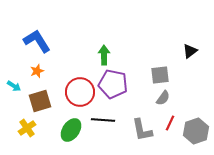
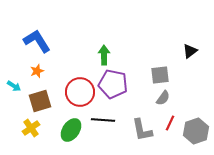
yellow cross: moved 4 px right
